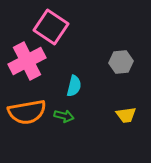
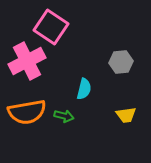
cyan semicircle: moved 10 px right, 3 px down
